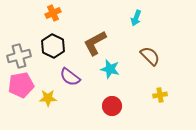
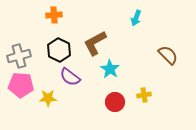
orange cross: moved 1 px right, 2 px down; rotated 21 degrees clockwise
black hexagon: moved 6 px right, 4 px down
brown semicircle: moved 18 px right, 1 px up
cyan star: rotated 18 degrees clockwise
pink pentagon: rotated 15 degrees clockwise
yellow cross: moved 16 px left
red circle: moved 3 px right, 4 px up
